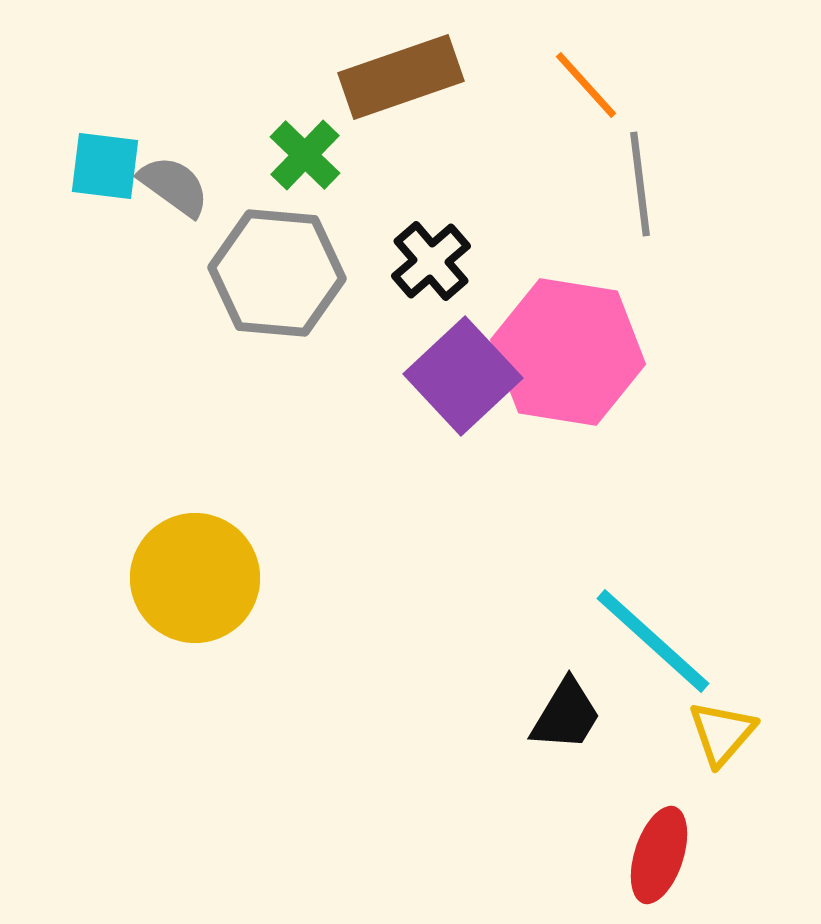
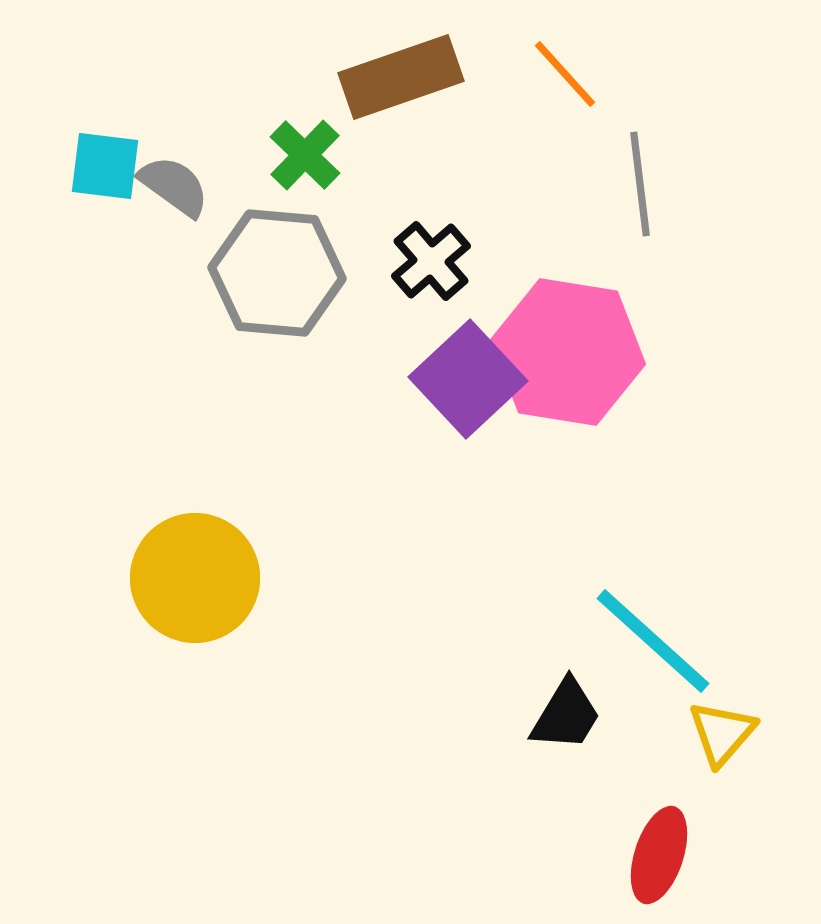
orange line: moved 21 px left, 11 px up
purple square: moved 5 px right, 3 px down
